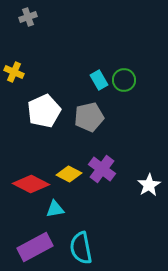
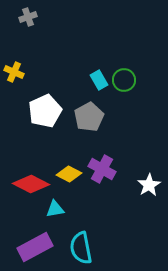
white pentagon: moved 1 px right
gray pentagon: rotated 16 degrees counterclockwise
purple cross: rotated 8 degrees counterclockwise
